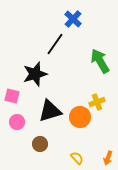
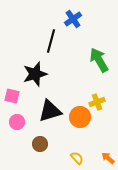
blue cross: rotated 12 degrees clockwise
black line: moved 4 px left, 3 px up; rotated 20 degrees counterclockwise
green arrow: moved 1 px left, 1 px up
orange arrow: rotated 112 degrees clockwise
